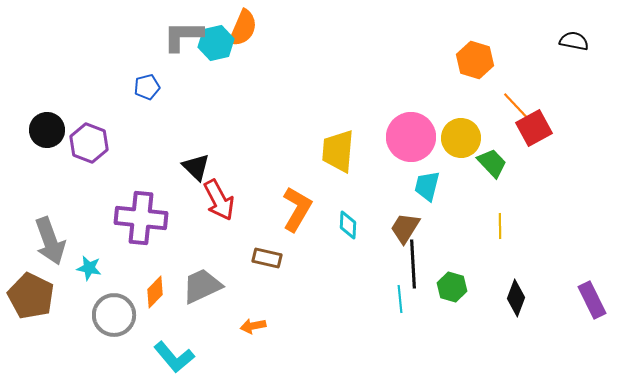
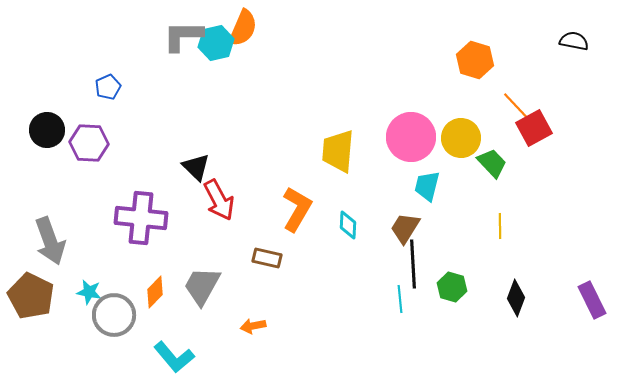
blue pentagon: moved 39 px left; rotated 10 degrees counterclockwise
purple hexagon: rotated 18 degrees counterclockwise
cyan star: moved 24 px down
gray trapezoid: rotated 36 degrees counterclockwise
